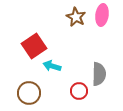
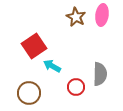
cyan arrow: rotated 12 degrees clockwise
gray semicircle: moved 1 px right
red circle: moved 3 px left, 4 px up
